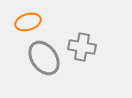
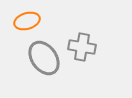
orange ellipse: moved 1 px left, 1 px up
